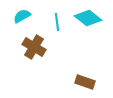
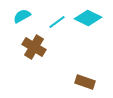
cyan diamond: rotated 12 degrees counterclockwise
cyan line: rotated 60 degrees clockwise
